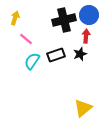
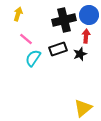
yellow arrow: moved 3 px right, 4 px up
black rectangle: moved 2 px right, 6 px up
cyan semicircle: moved 1 px right, 3 px up
